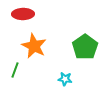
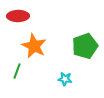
red ellipse: moved 5 px left, 2 px down
green pentagon: moved 1 px up; rotated 15 degrees clockwise
green line: moved 2 px right, 1 px down
